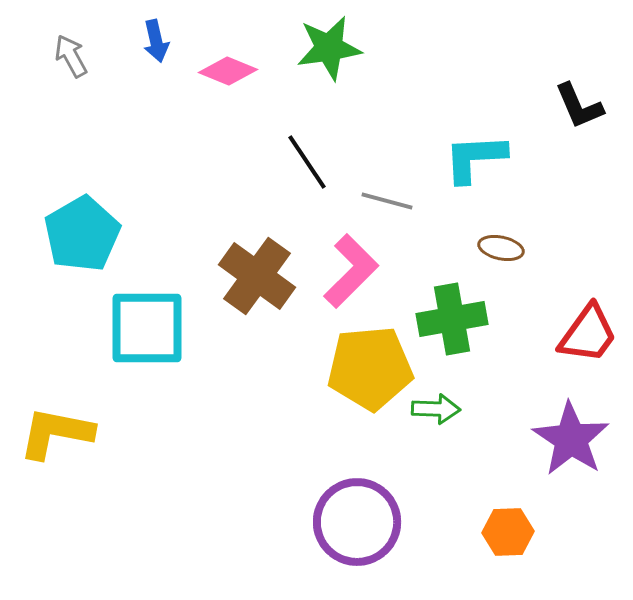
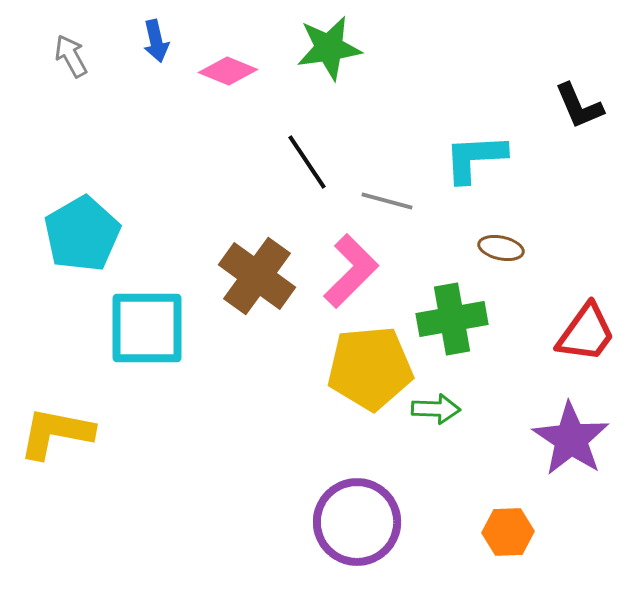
red trapezoid: moved 2 px left, 1 px up
